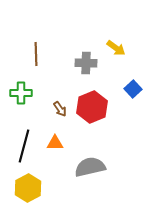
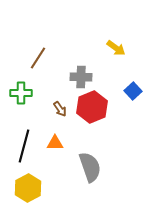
brown line: moved 2 px right, 4 px down; rotated 35 degrees clockwise
gray cross: moved 5 px left, 14 px down
blue square: moved 2 px down
gray semicircle: rotated 84 degrees clockwise
